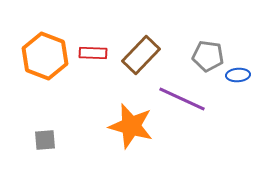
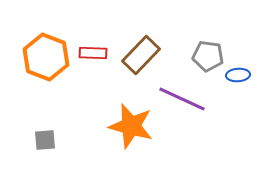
orange hexagon: moved 1 px right, 1 px down
